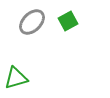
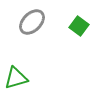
green square: moved 11 px right, 5 px down; rotated 24 degrees counterclockwise
